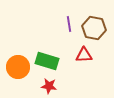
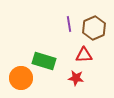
brown hexagon: rotated 25 degrees clockwise
green rectangle: moved 3 px left
orange circle: moved 3 px right, 11 px down
red star: moved 27 px right, 8 px up
